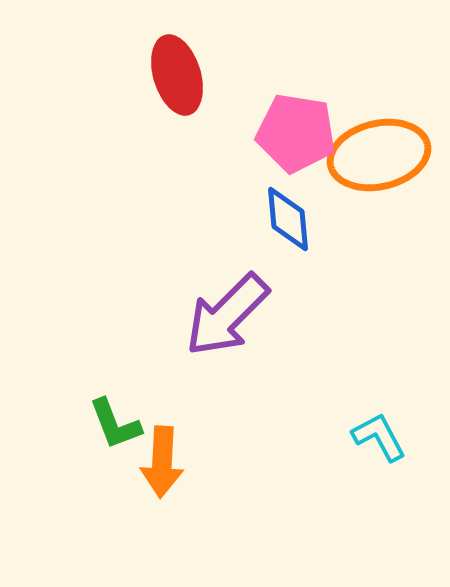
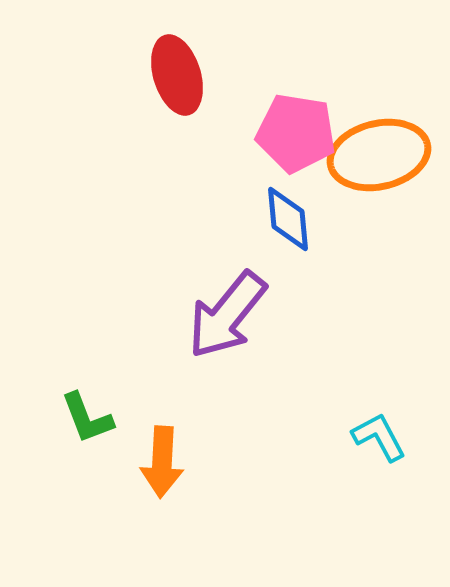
purple arrow: rotated 6 degrees counterclockwise
green L-shape: moved 28 px left, 6 px up
